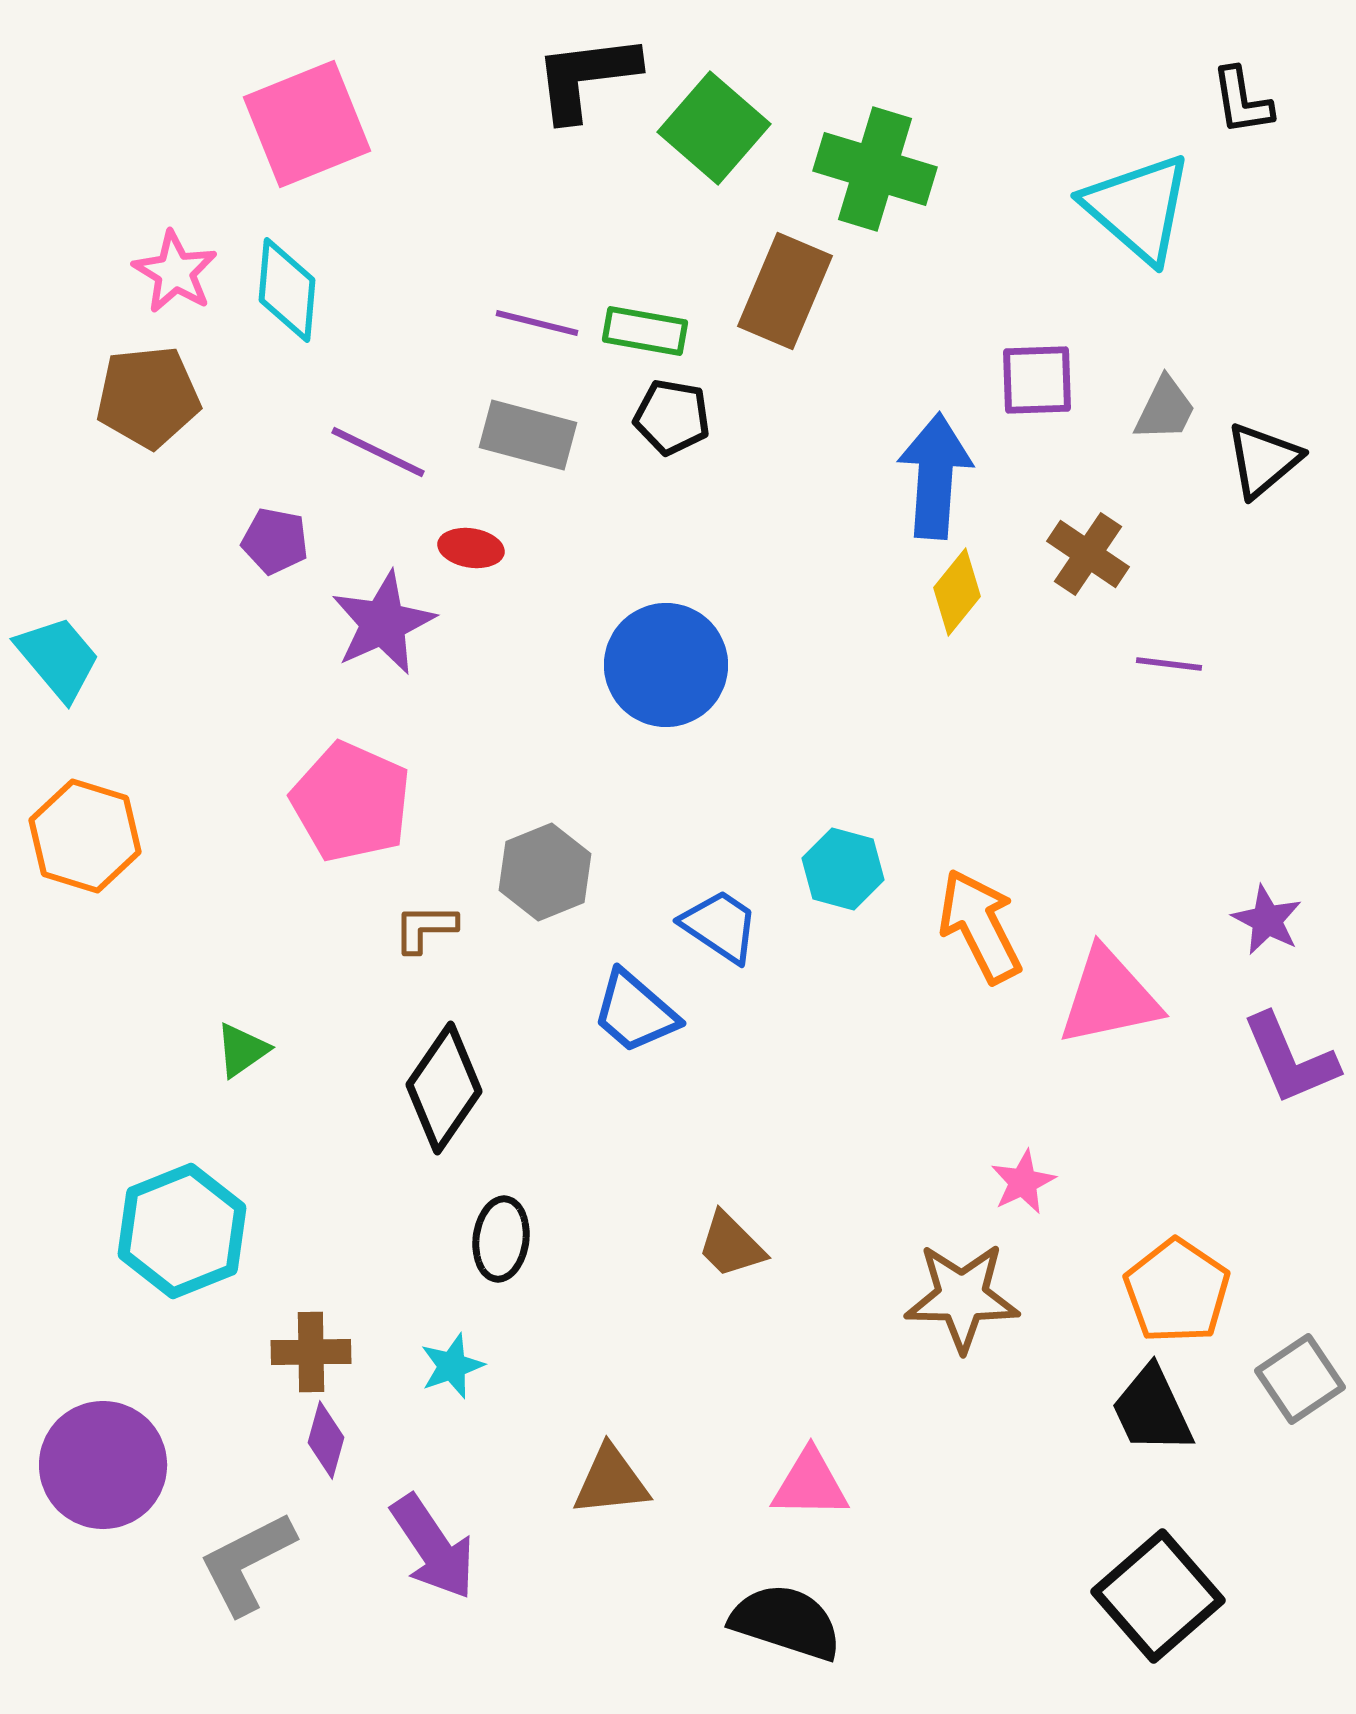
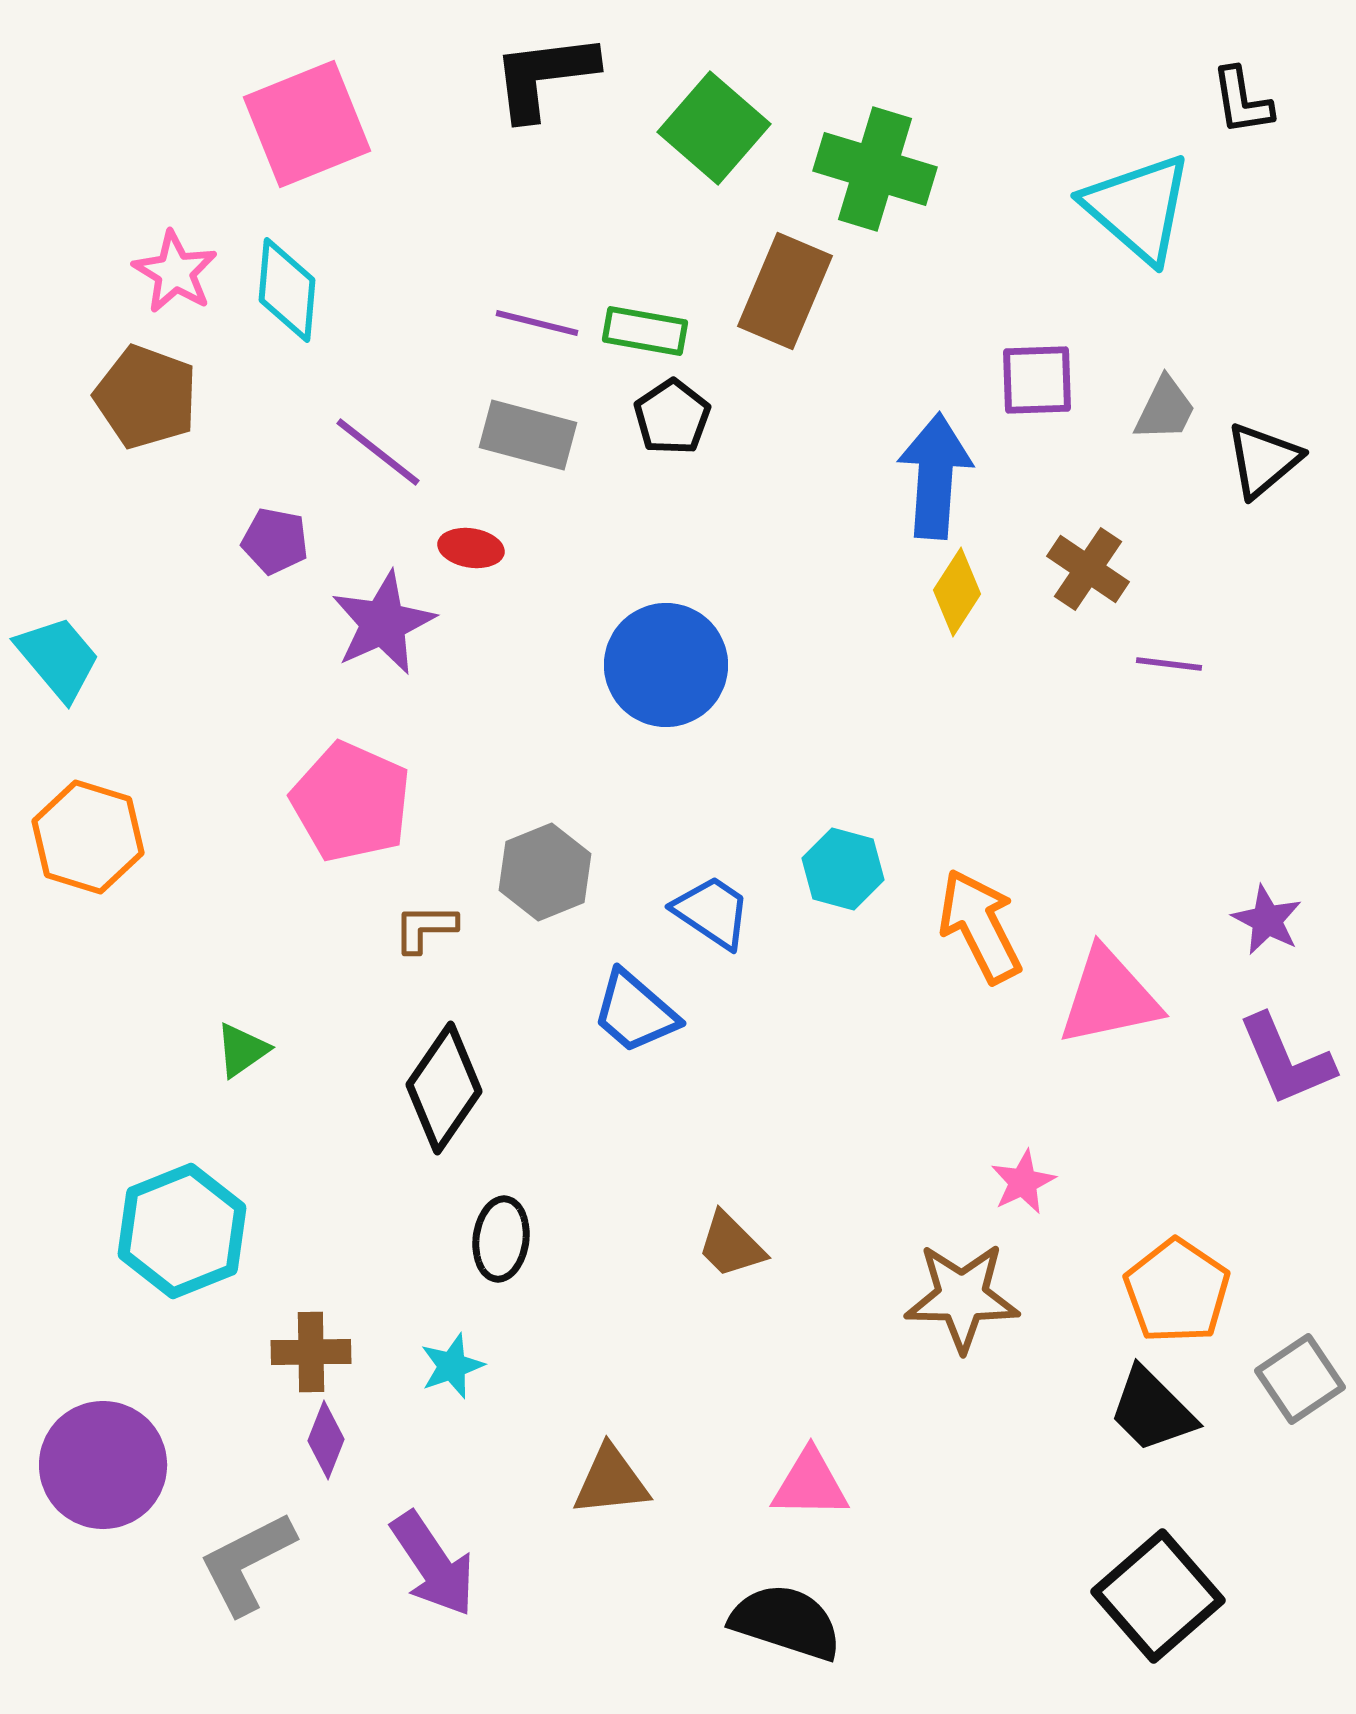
black L-shape at (586, 77): moved 42 px left, 1 px up
brown pentagon at (148, 397): moved 2 px left; rotated 26 degrees clockwise
black pentagon at (672, 417): rotated 28 degrees clockwise
purple line at (378, 452): rotated 12 degrees clockwise
brown cross at (1088, 554): moved 15 px down
yellow diamond at (957, 592): rotated 6 degrees counterclockwise
orange hexagon at (85, 836): moved 3 px right, 1 px down
blue trapezoid at (720, 926): moved 8 px left, 14 px up
purple L-shape at (1290, 1059): moved 4 px left, 1 px down
black trapezoid at (1152, 1410): rotated 20 degrees counterclockwise
purple diamond at (326, 1440): rotated 6 degrees clockwise
purple arrow at (433, 1547): moved 17 px down
